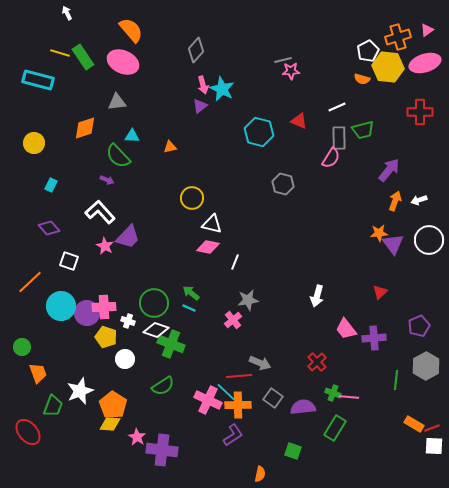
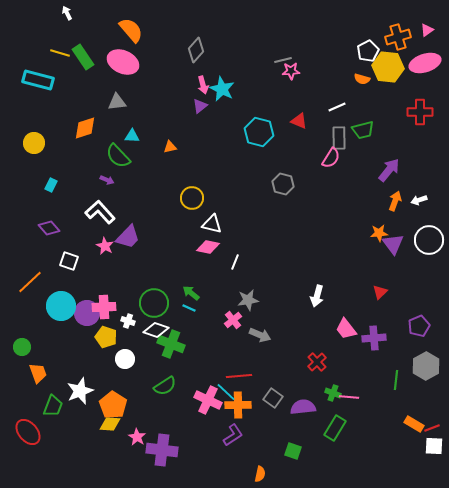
gray arrow at (260, 363): moved 28 px up
green semicircle at (163, 386): moved 2 px right
